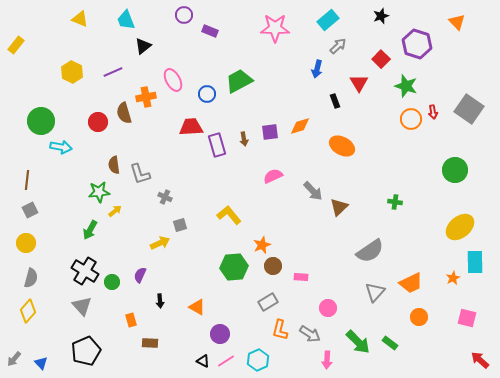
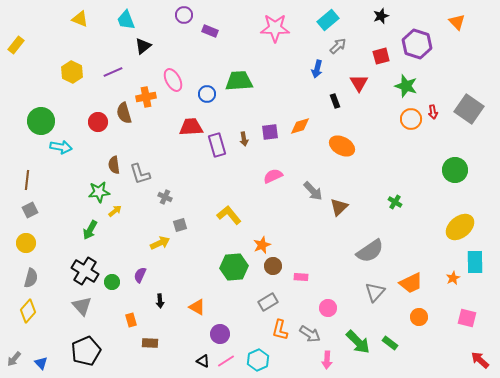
red square at (381, 59): moved 3 px up; rotated 30 degrees clockwise
green trapezoid at (239, 81): rotated 24 degrees clockwise
green cross at (395, 202): rotated 24 degrees clockwise
